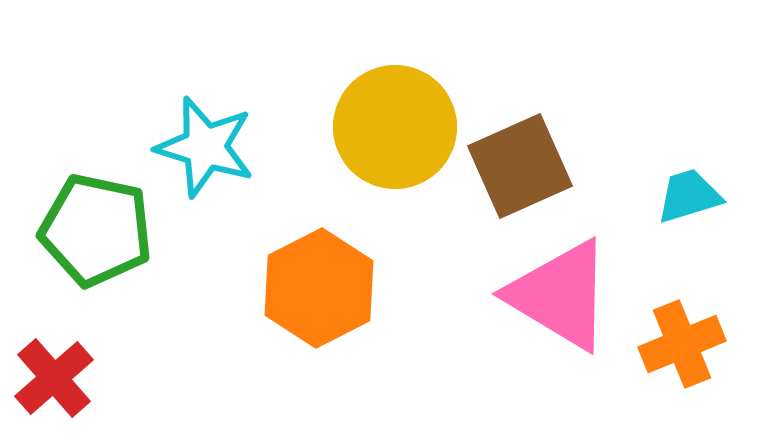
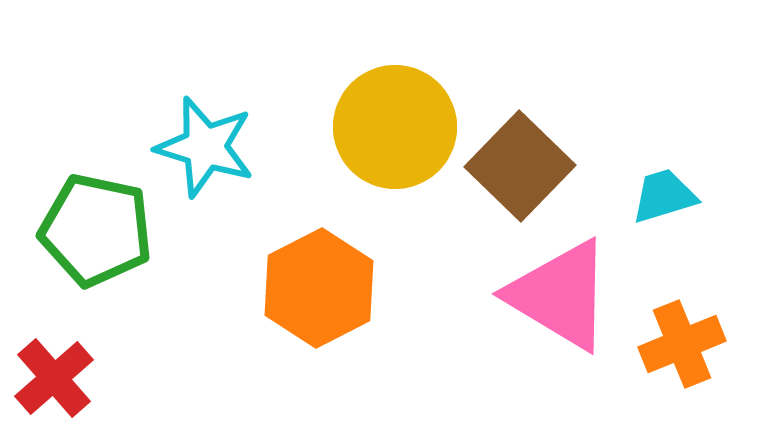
brown square: rotated 22 degrees counterclockwise
cyan trapezoid: moved 25 px left
